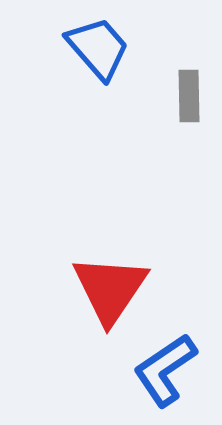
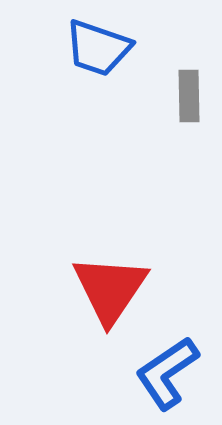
blue trapezoid: rotated 150 degrees clockwise
blue L-shape: moved 2 px right, 3 px down
